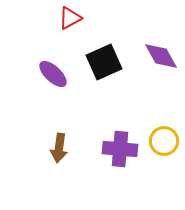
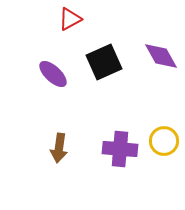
red triangle: moved 1 px down
